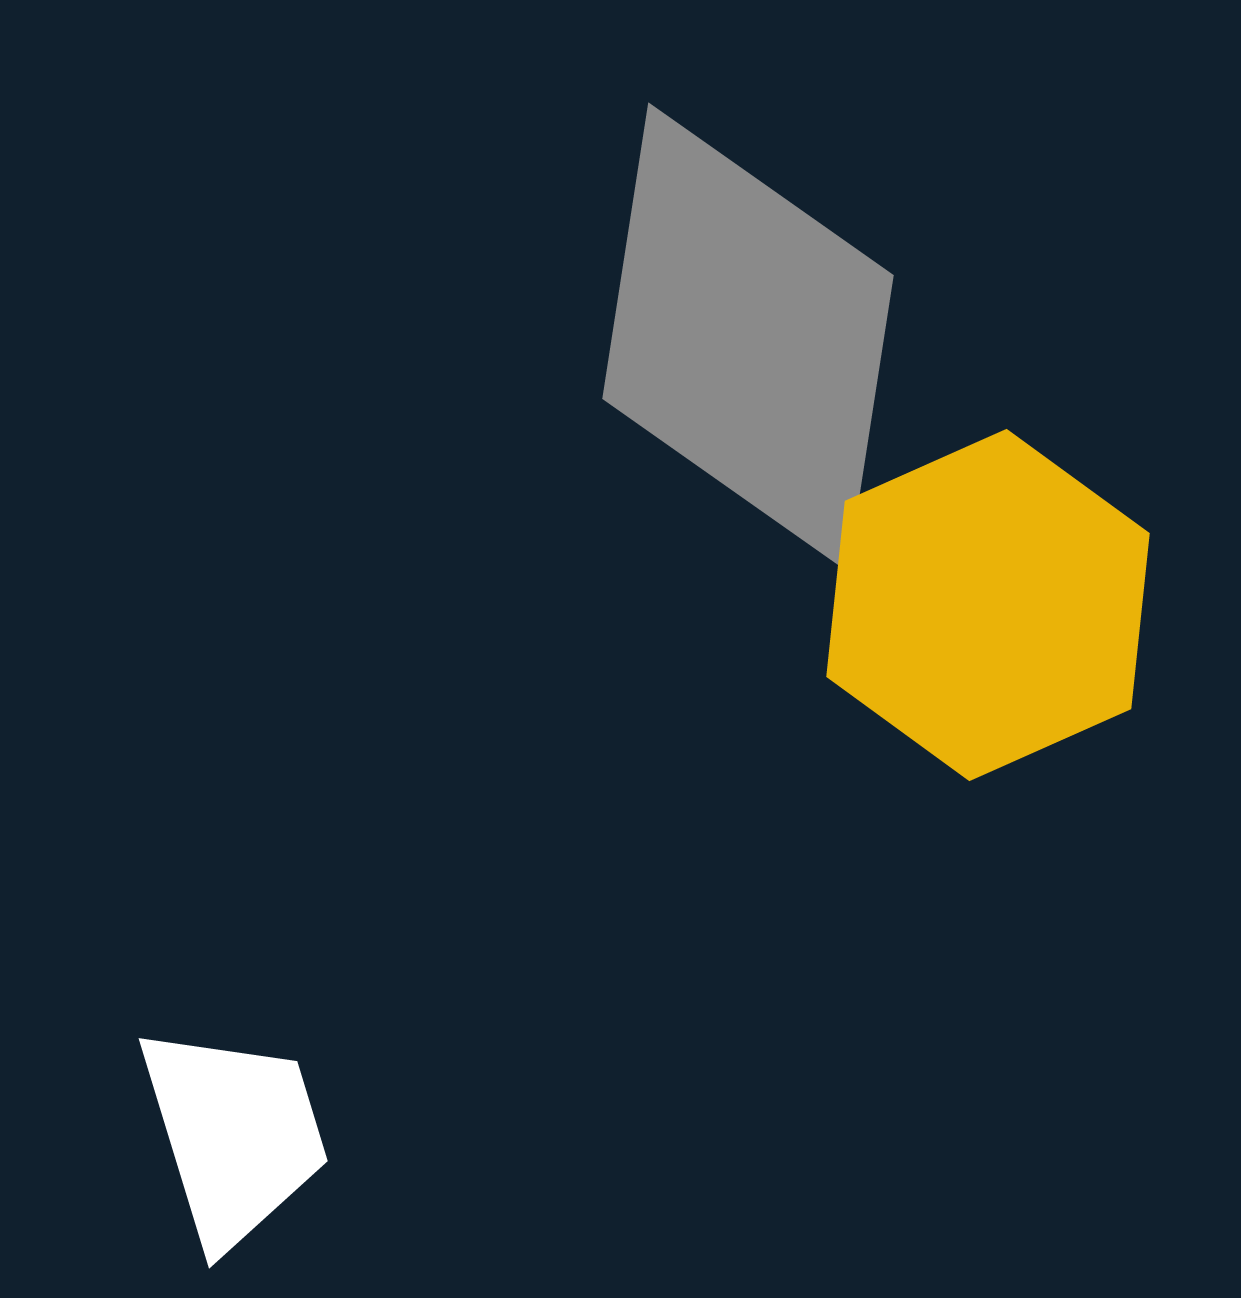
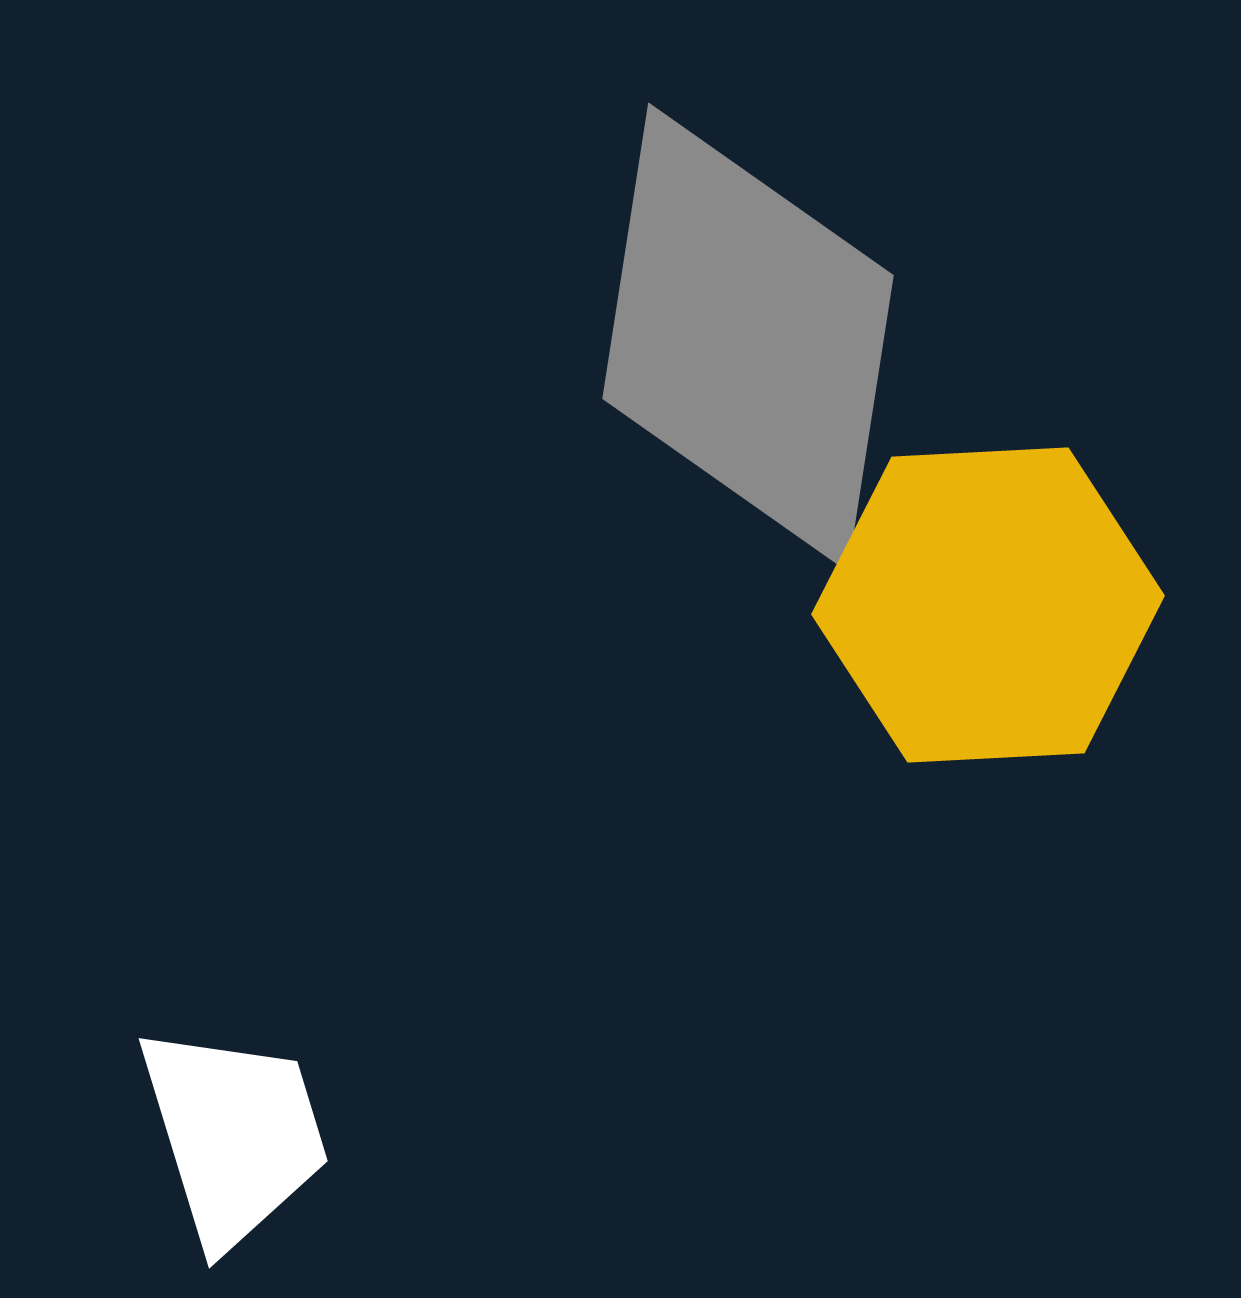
yellow hexagon: rotated 21 degrees clockwise
